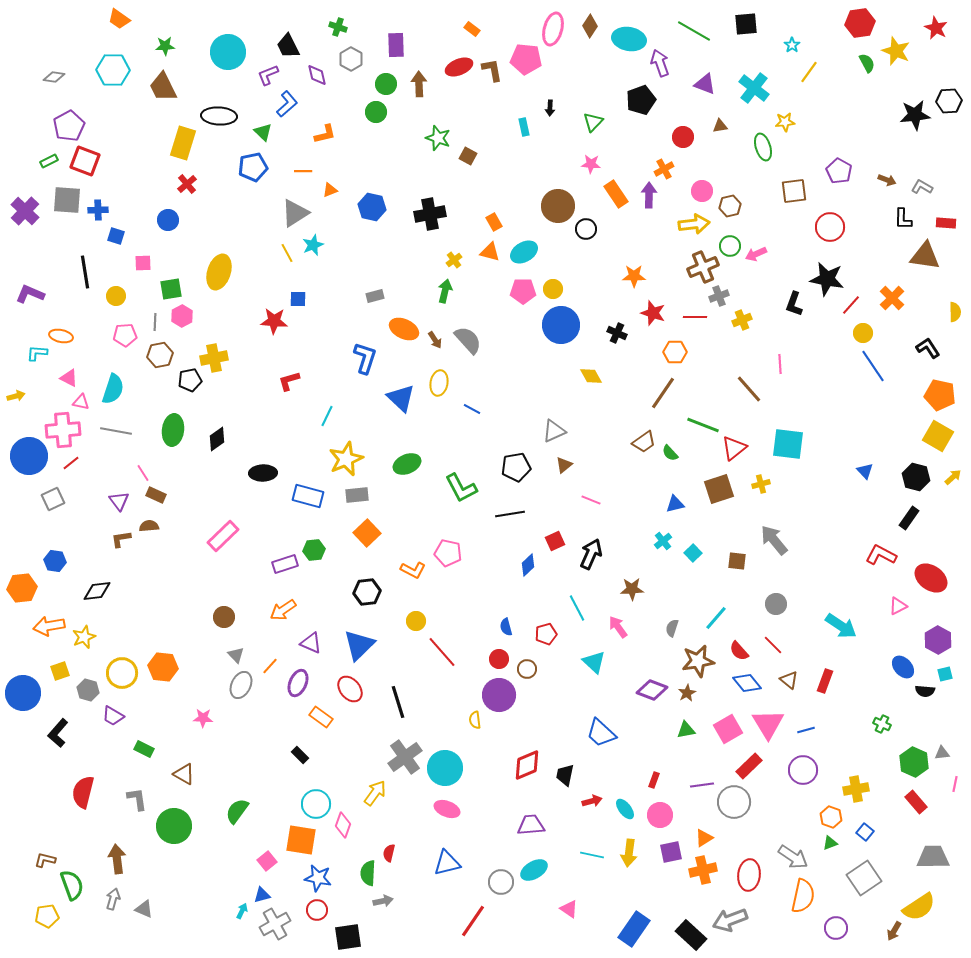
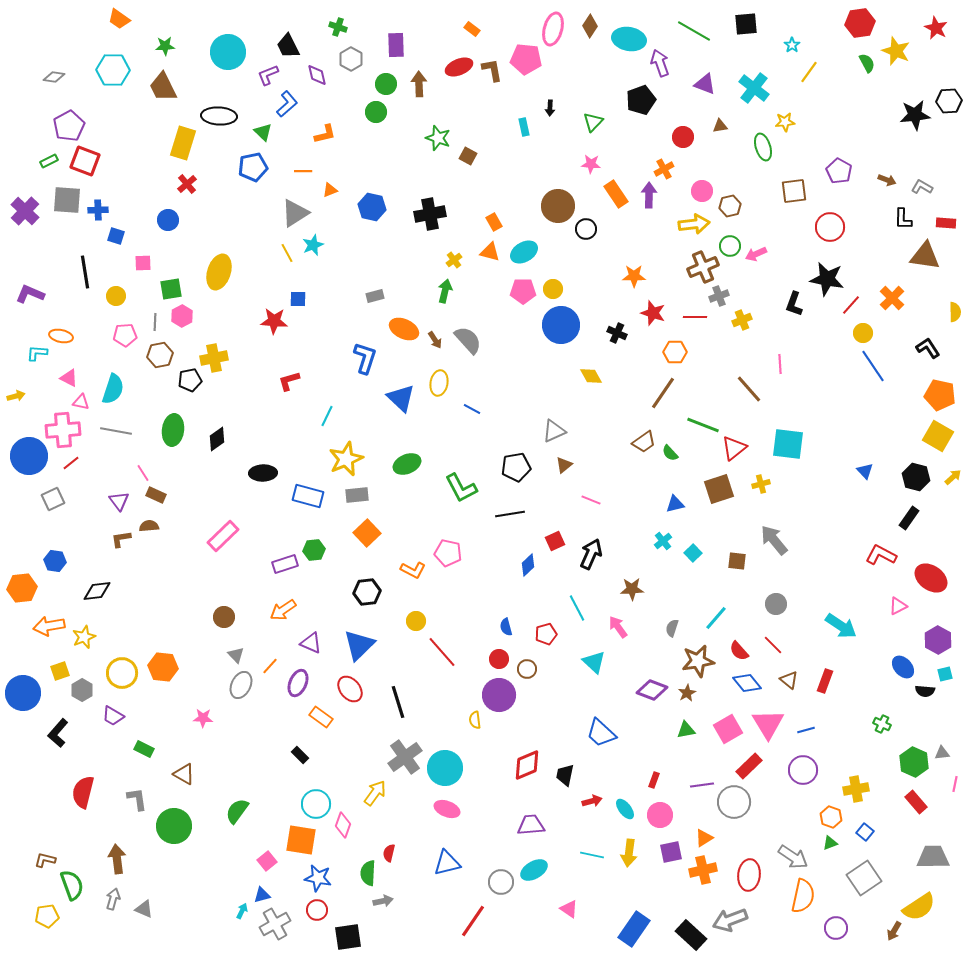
gray hexagon at (88, 690): moved 6 px left; rotated 15 degrees clockwise
